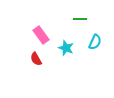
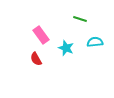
green line: rotated 16 degrees clockwise
cyan semicircle: rotated 119 degrees counterclockwise
